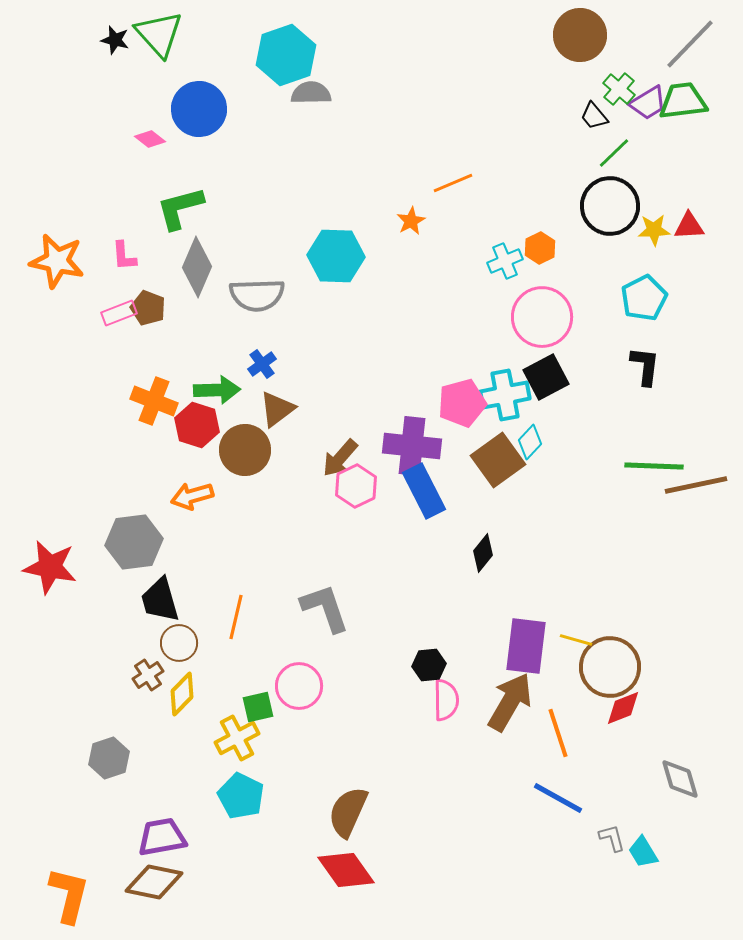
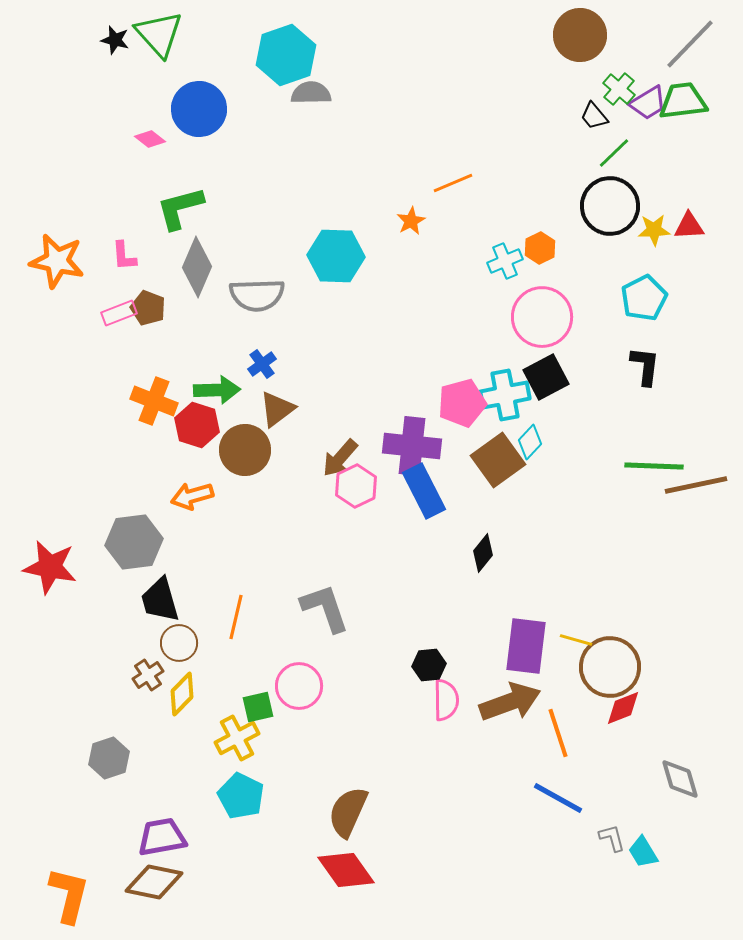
brown arrow at (510, 702): rotated 40 degrees clockwise
